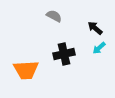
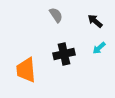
gray semicircle: moved 2 px right, 1 px up; rotated 28 degrees clockwise
black arrow: moved 7 px up
orange trapezoid: rotated 88 degrees clockwise
